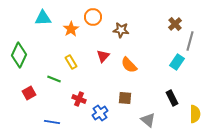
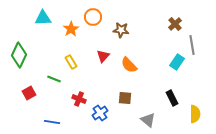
gray line: moved 2 px right, 4 px down; rotated 24 degrees counterclockwise
